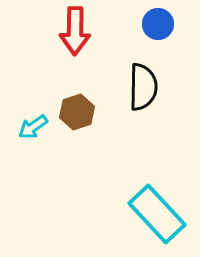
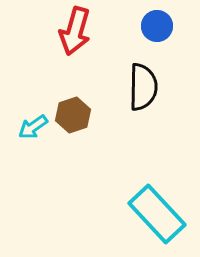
blue circle: moved 1 px left, 2 px down
red arrow: rotated 15 degrees clockwise
brown hexagon: moved 4 px left, 3 px down
